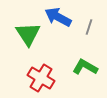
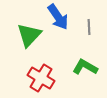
blue arrow: rotated 152 degrees counterclockwise
gray line: rotated 21 degrees counterclockwise
green triangle: moved 1 px right, 1 px down; rotated 16 degrees clockwise
